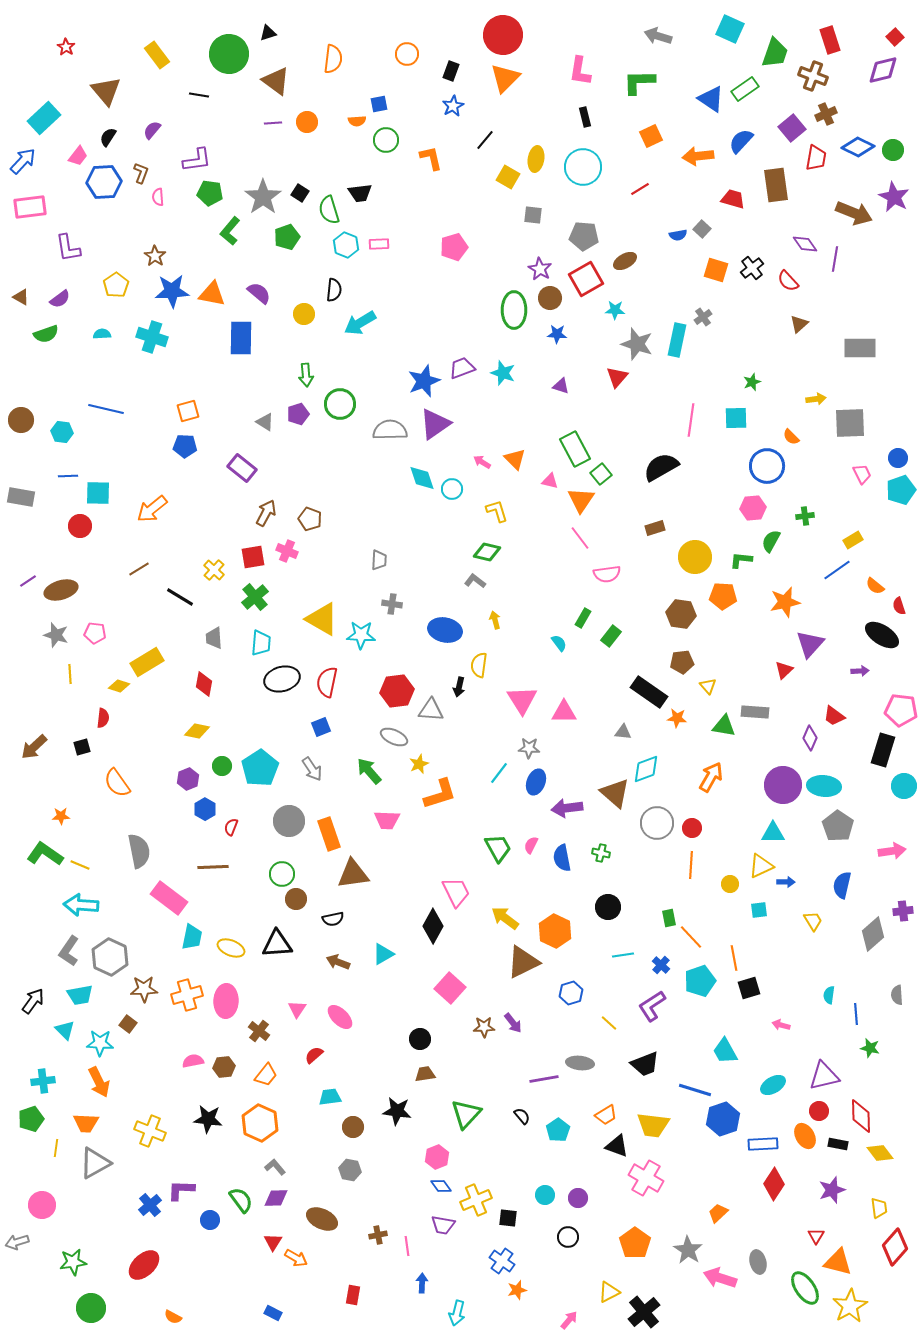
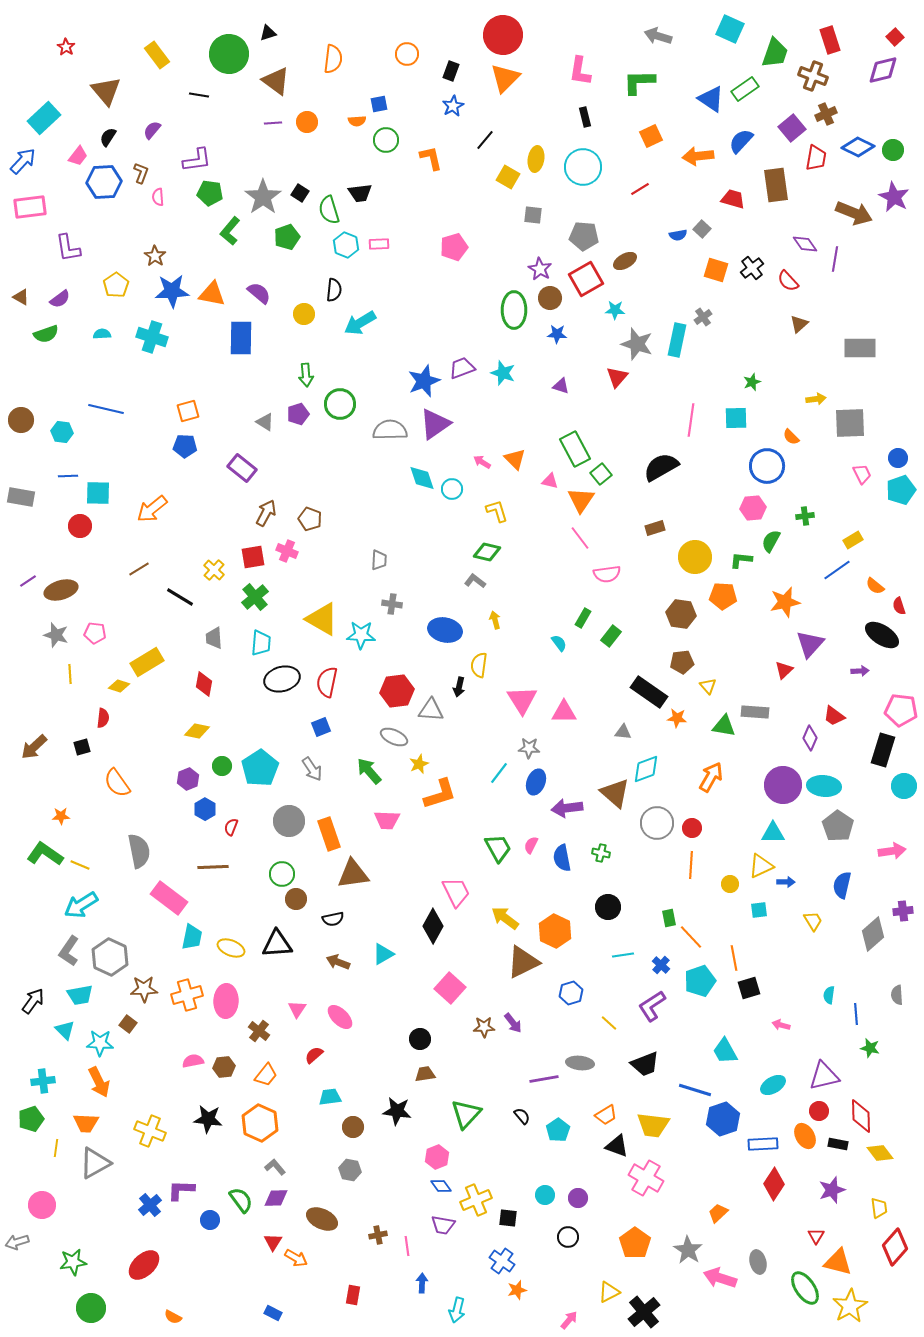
cyan arrow at (81, 905): rotated 36 degrees counterclockwise
cyan arrow at (457, 1313): moved 3 px up
